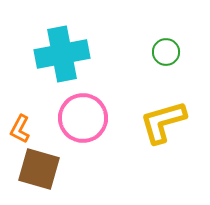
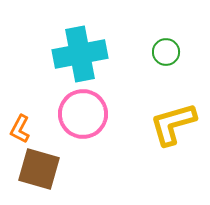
cyan cross: moved 18 px right
pink circle: moved 4 px up
yellow L-shape: moved 10 px right, 2 px down
